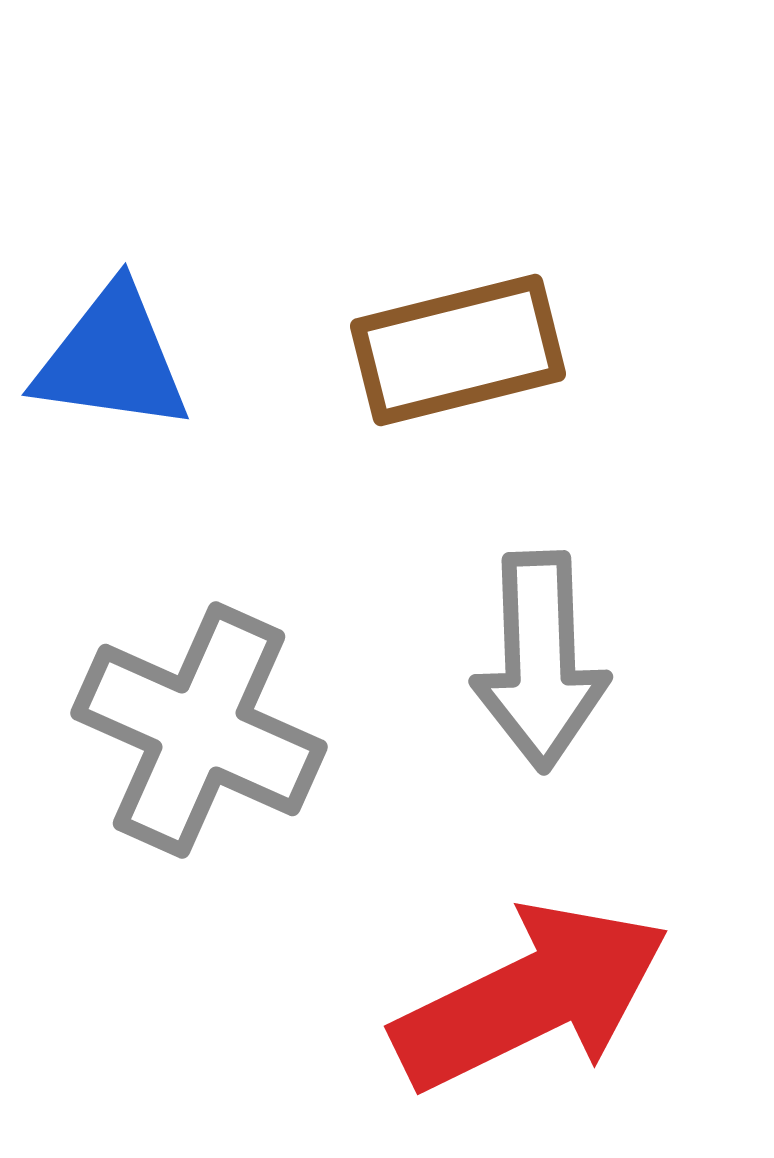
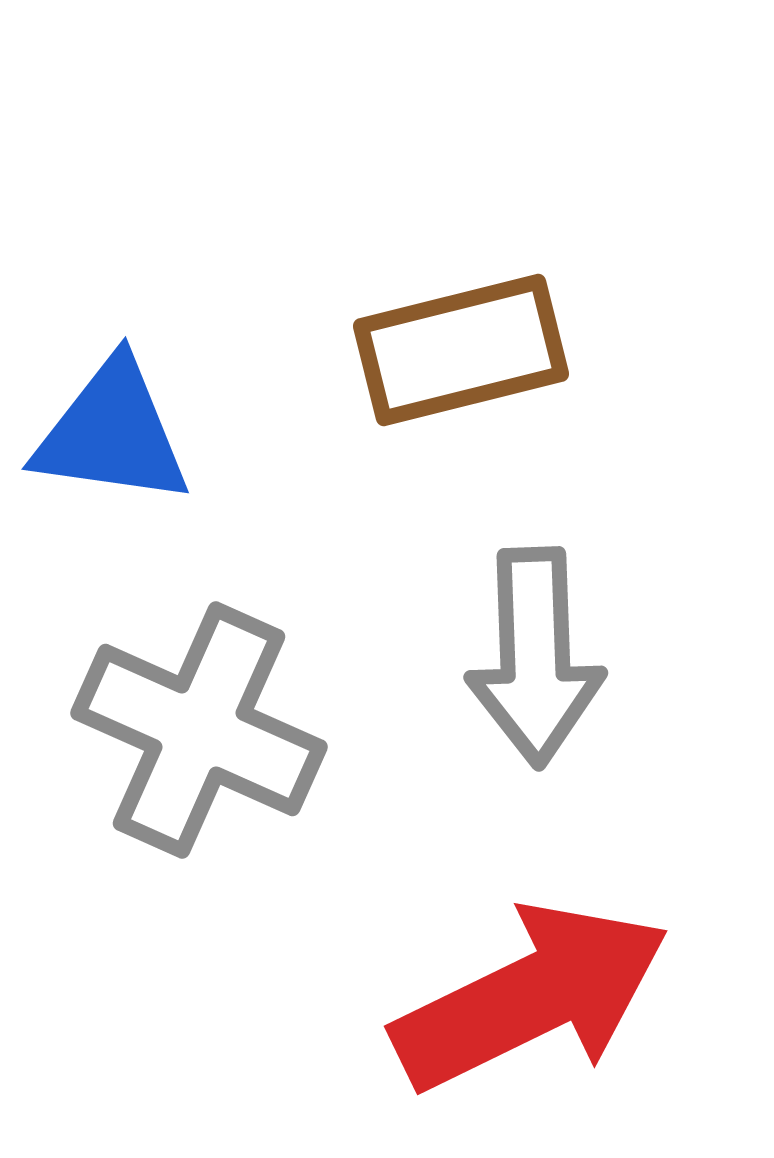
brown rectangle: moved 3 px right
blue triangle: moved 74 px down
gray arrow: moved 5 px left, 4 px up
